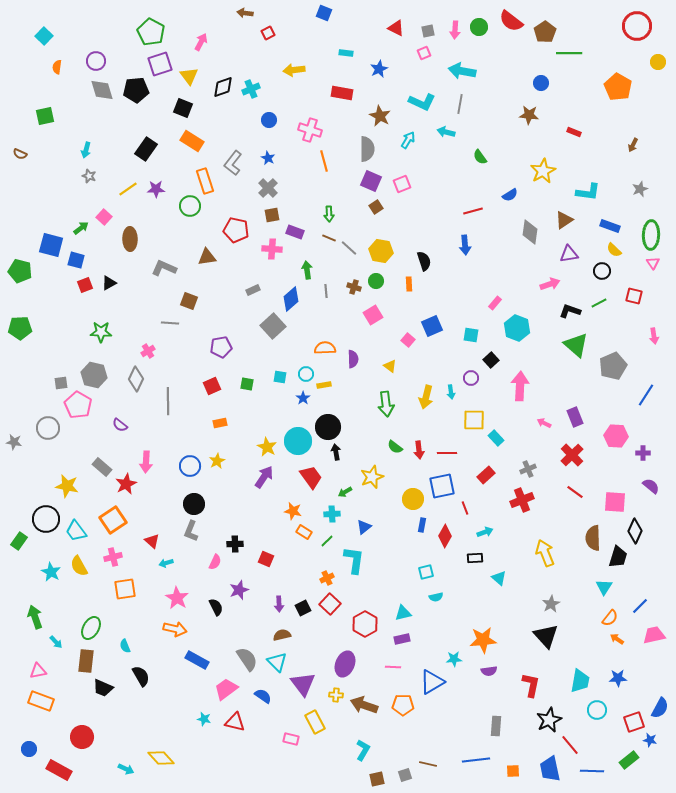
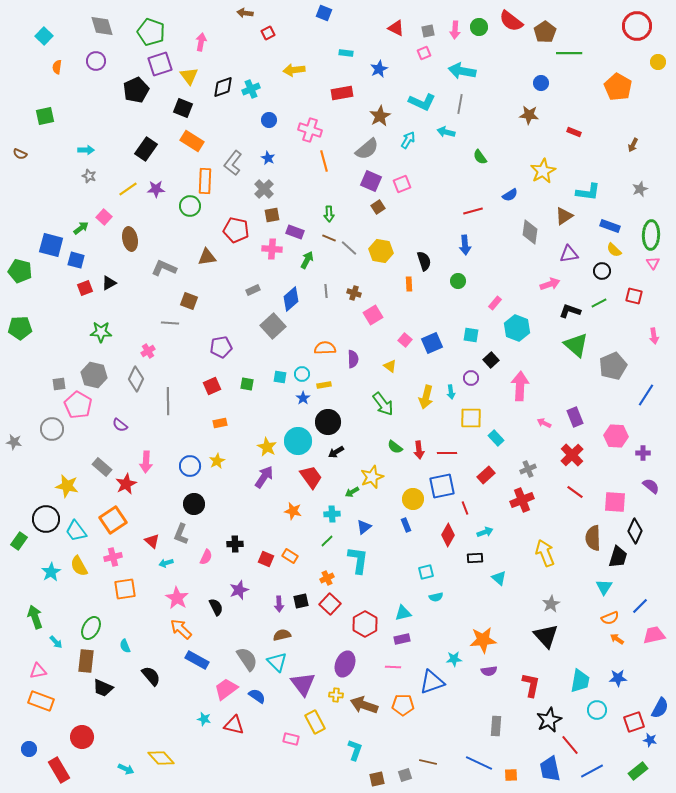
green pentagon at (151, 32): rotated 8 degrees counterclockwise
pink arrow at (201, 42): rotated 18 degrees counterclockwise
gray diamond at (102, 90): moved 64 px up
black pentagon at (136, 90): rotated 20 degrees counterclockwise
red rectangle at (342, 93): rotated 20 degrees counterclockwise
brown star at (380, 116): rotated 15 degrees clockwise
gray semicircle at (367, 149): rotated 50 degrees clockwise
cyan arrow at (86, 150): rotated 105 degrees counterclockwise
orange rectangle at (205, 181): rotated 20 degrees clockwise
gray cross at (268, 188): moved 4 px left, 1 px down
brown square at (376, 207): moved 2 px right
brown triangle at (564, 220): moved 4 px up
brown ellipse at (130, 239): rotated 10 degrees counterclockwise
green arrow at (307, 270): moved 10 px up; rotated 36 degrees clockwise
green circle at (376, 281): moved 82 px right
red square at (85, 285): moved 3 px down
brown cross at (354, 287): moved 6 px down
blue square at (432, 326): moved 17 px down
pink square at (408, 340): moved 3 px left
cyan circle at (306, 374): moved 4 px left
gray square at (61, 383): moved 2 px left, 1 px down
green arrow at (386, 404): moved 3 px left; rotated 30 degrees counterclockwise
yellow square at (474, 420): moved 3 px left, 2 px up
black circle at (328, 427): moved 5 px up
gray circle at (48, 428): moved 4 px right, 1 px down
black arrow at (336, 452): rotated 112 degrees counterclockwise
green arrow at (345, 492): moved 7 px right
blue rectangle at (422, 525): moved 16 px left; rotated 32 degrees counterclockwise
gray L-shape at (191, 531): moved 10 px left, 3 px down
orange rectangle at (304, 532): moved 14 px left, 24 px down
red diamond at (445, 536): moved 3 px right, 1 px up
cyan L-shape at (354, 560): moved 4 px right
pink semicircle at (215, 562): moved 9 px left, 5 px up
cyan star at (51, 572): rotated 12 degrees clockwise
black square at (303, 608): moved 2 px left, 7 px up; rotated 14 degrees clockwise
orange semicircle at (610, 618): rotated 30 degrees clockwise
orange arrow at (175, 629): moved 6 px right; rotated 150 degrees counterclockwise
black semicircle at (141, 676): moved 10 px right; rotated 10 degrees counterclockwise
blue triangle at (432, 682): rotated 12 degrees clockwise
blue semicircle at (263, 696): moved 6 px left
red triangle at (235, 722): moved 1 px left, 3 px down
cyan L-shape at (363, 750): moved 8 px left; rotated 10 degrees counterclockwise
blue line at (476, 760): moved 3 px right, 3 px down; rotated 32 degrees clockwise
green rectangle at (629, 760): moved 9 px right, 11 px down
brown line at (428, 764): moved 2 px up
red rectangle at (59, 770): rotated 30 degrees clockwise
orange square at (513, 771): moved 2 px left, 4 px down
blue line at (592, 771): rotated 30 degrees counterclockwise
